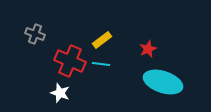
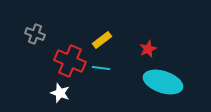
cyan line: moved 4 px down
